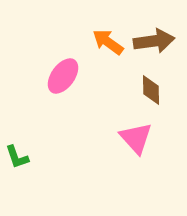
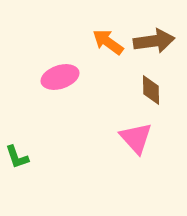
pink ellipse: moved 3 px left, 1 px down; rotated 36 degrees clockwise
